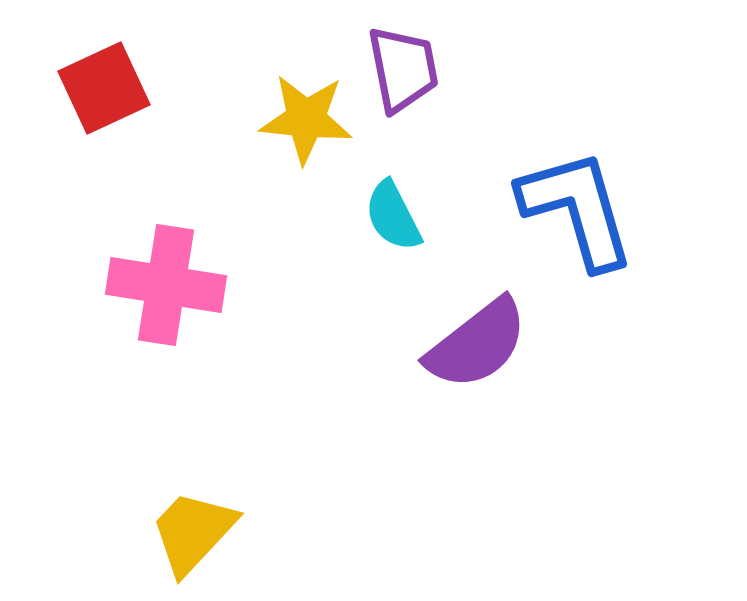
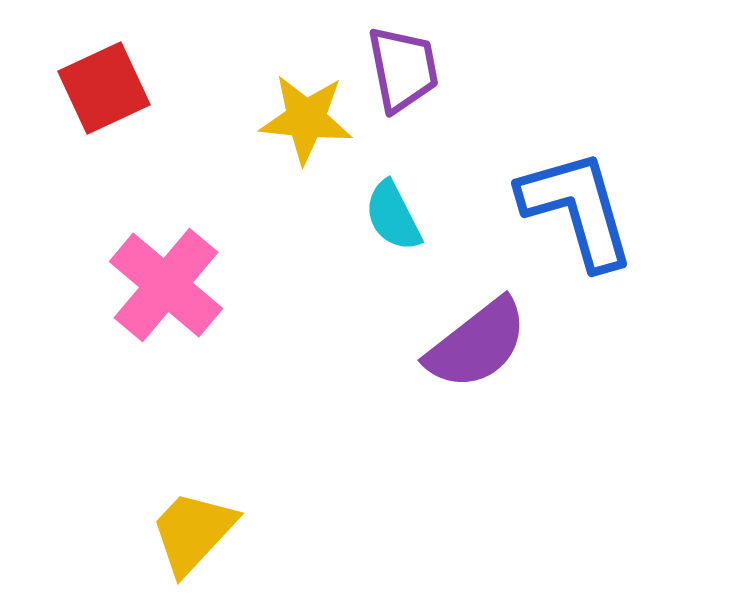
pink cross: rotated 31 degrees clockwise
